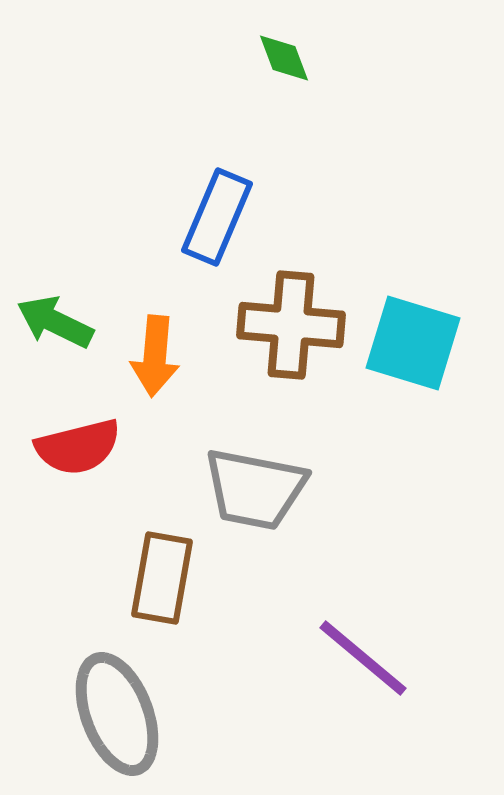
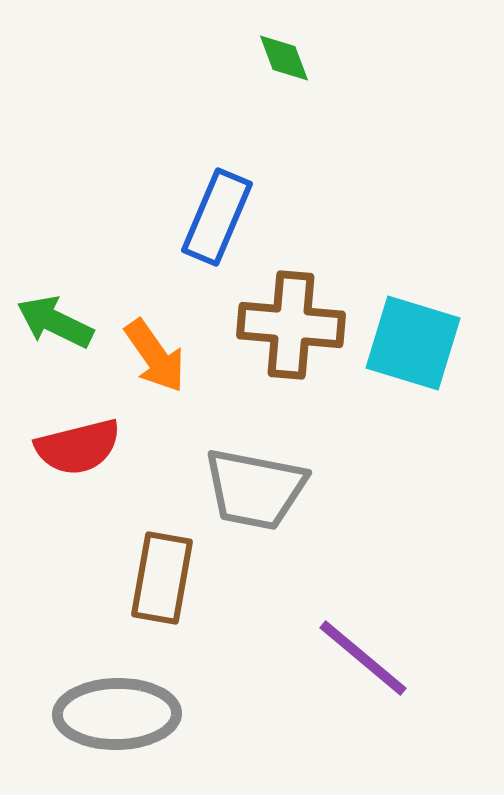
orange arrow: rotated 40 degrees counterclockwise
gray ellipse: rotated 70 degrees counterclockwise
